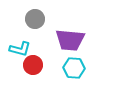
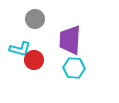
purple trapezoid: rotated 88 degrees clockwise
red circle: moved 1 px right, 5 px up
